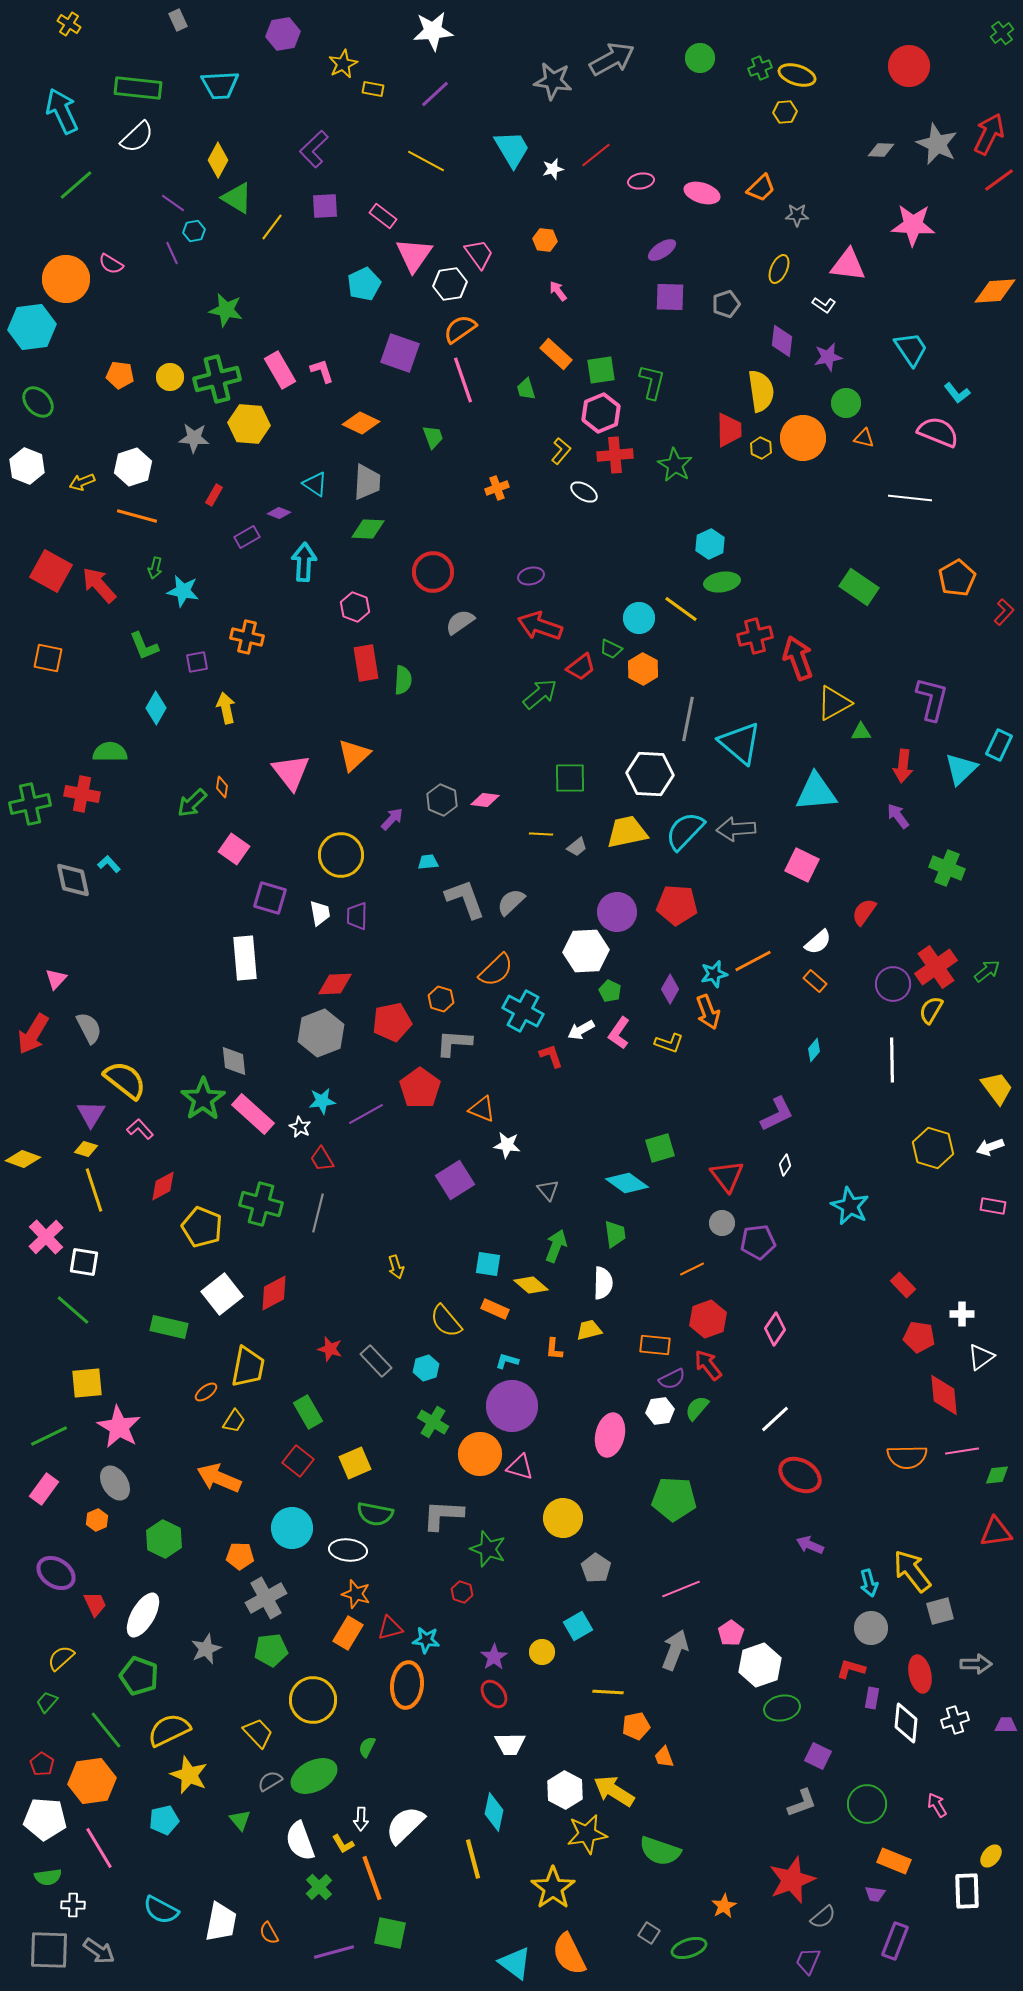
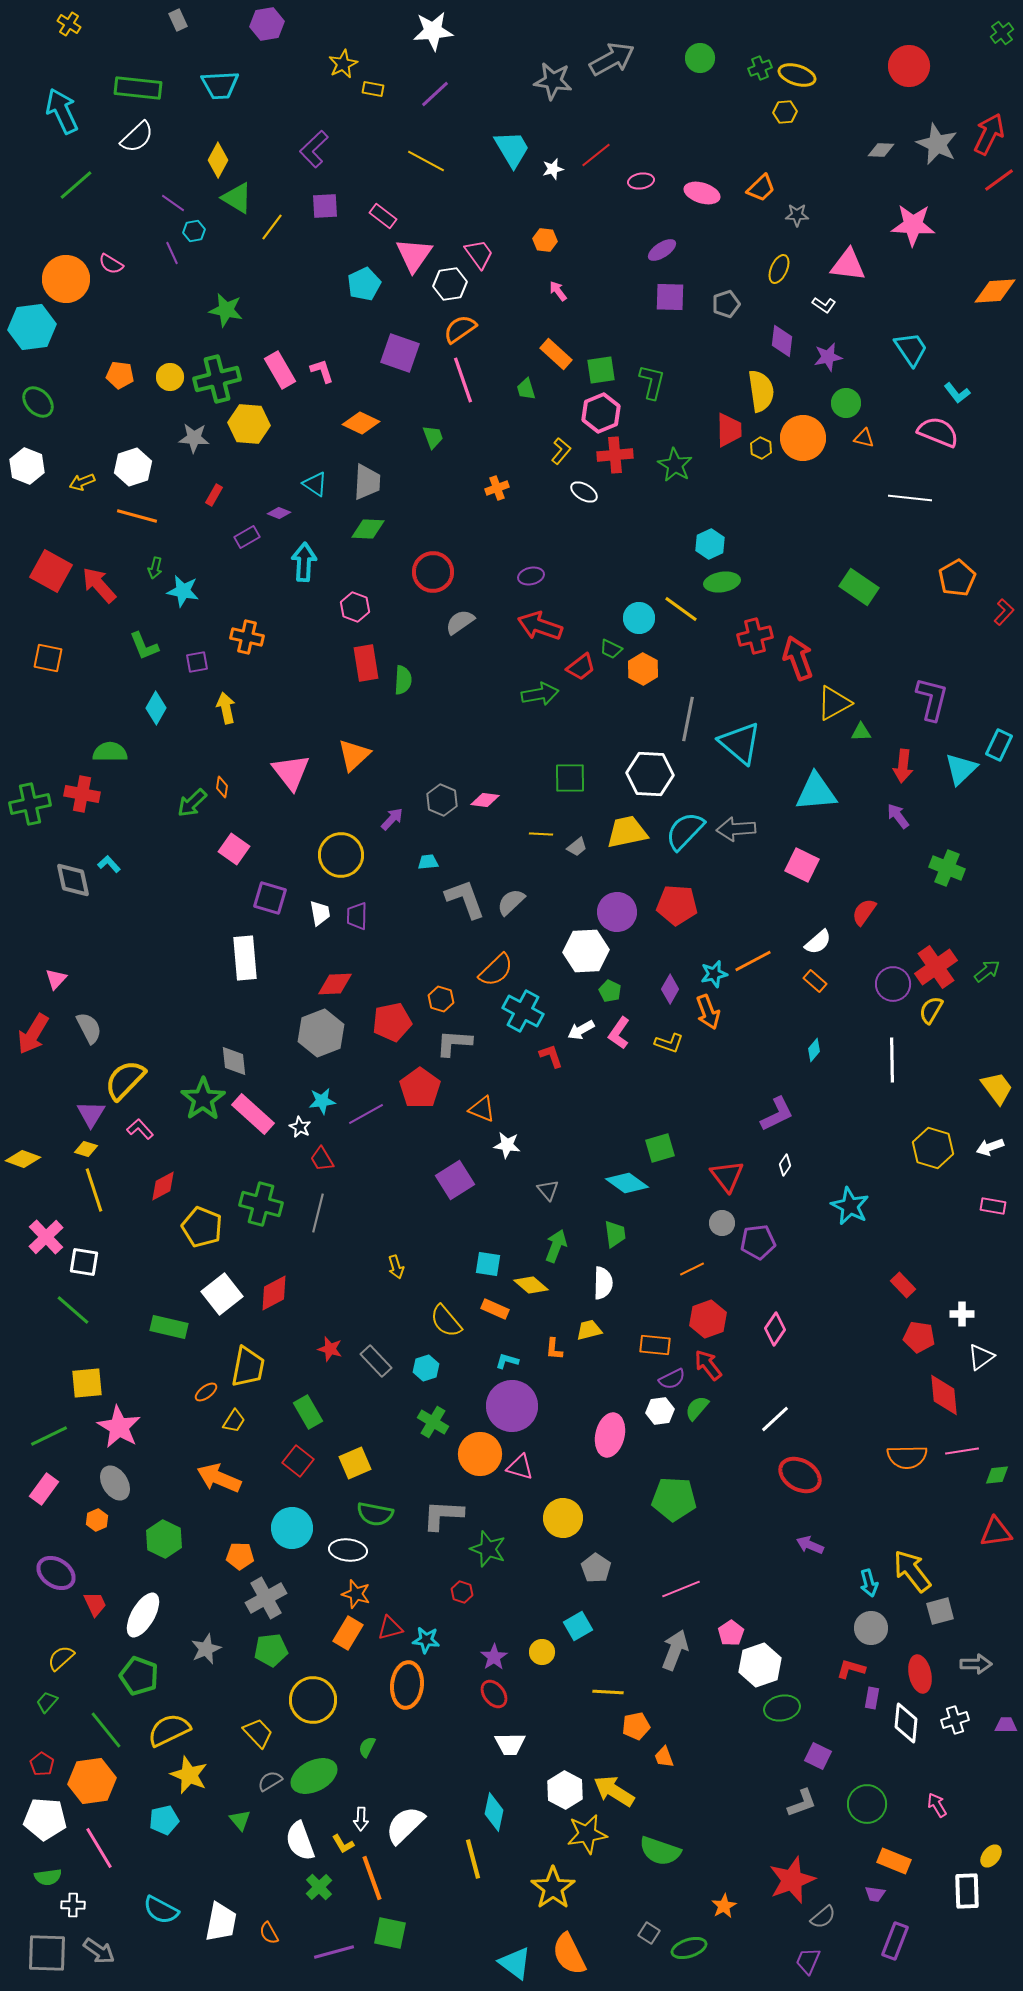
purple hexagon at (283, 34): moved 16 px left, 10 px up
green arrow at (540, 694): rotated 30 degrees clockwise
yellow semicircle at (125, 1080): rotated 84 degrees counterclockwise
gray square at (49, 1950): moved 2 px left, 3 px down
